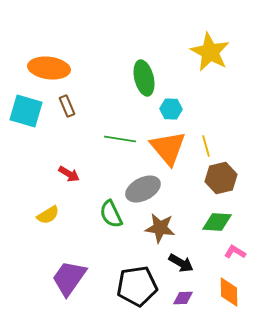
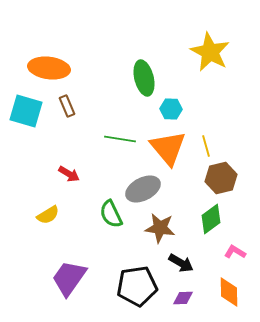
green diamond: moved 6 px left, 3 px up; rotated 40 degrees counterclockwise
